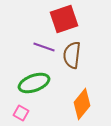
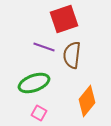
orange diamond: moved 5 px right, 3 px up
pink square: moved 18 px right
